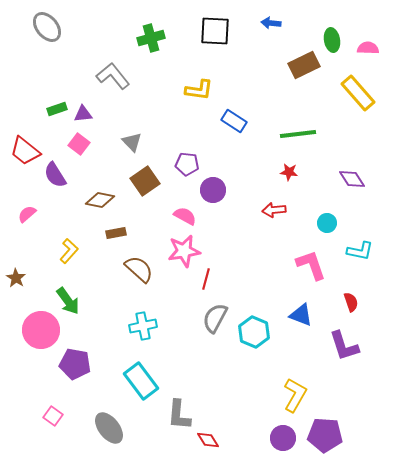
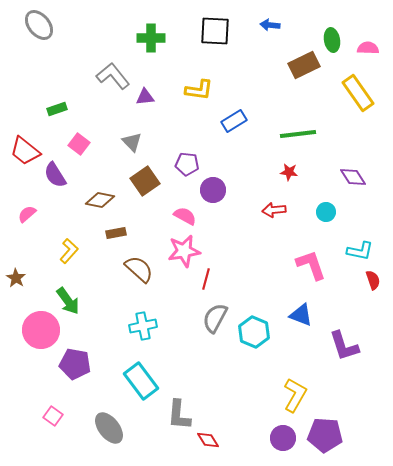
blue arrow at (271, 23): moved 1 px left, 2 px down
gray ellipse at (47, 27): moved 8 px left, 2 px up
green cross at (151, 38): rotated 16 degrees clockwise
yellow rectangle at (358, 93): rotated 6 degrees clockwise
purple triangle at (83, 114): moved 62 px right, 17 px up
blue rectangle at (234, 121): rotated 65 degrees counterclockwise
purple diamond at (352, 179): moved 1 px right, 2 px up
cyan circle at (327, 223): moved 1 px left, 11 px up
red semicircle at (351, 302): moved 22 px right, 22 px up
